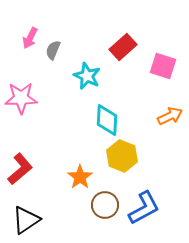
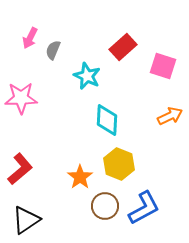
yellow hexagon: moved 3 px left, 8 px down
brown circle: moved 1 px down
